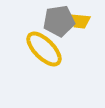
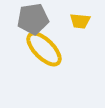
gray pentagon: moved 26 px left, 2 px up
